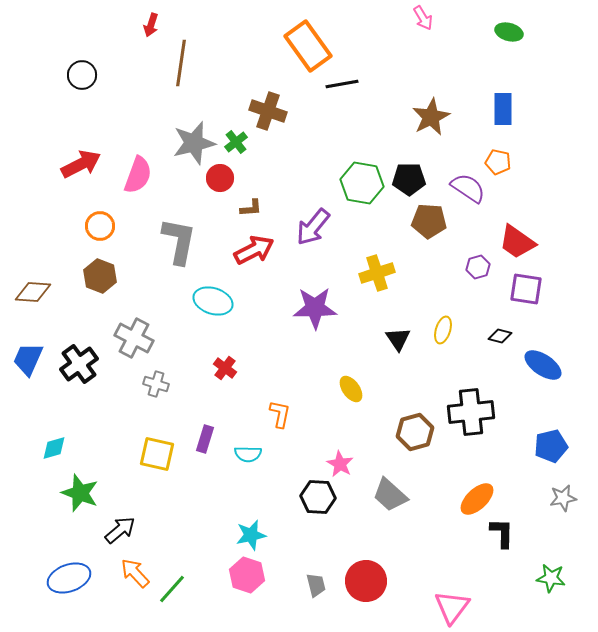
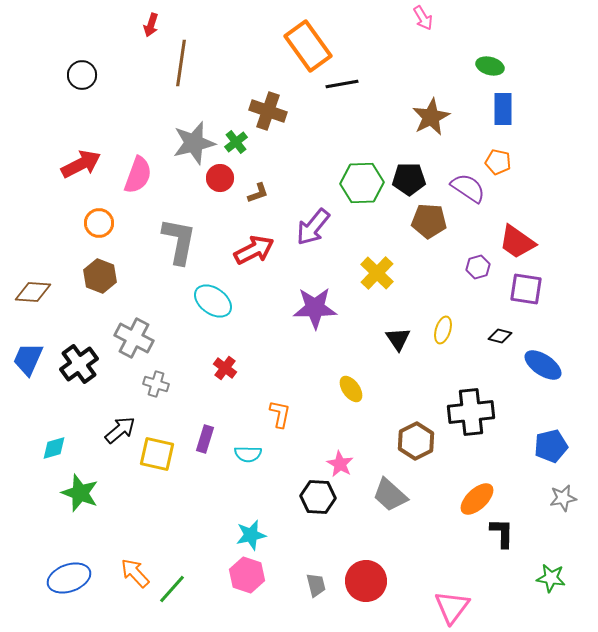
green ellipse at (509, 32): moved 19 px left, 34 px down
green hexagon at (362, 183): rotated 12 degrees counterclockwise
brown L-shape at (251, 208): moved 7 px right, 15 px up; rotated 15 degrees counterclockwise
orange circle at (100, 226): moved 1 px left, 3 px up
yellow cross at (377, 273): rotated 28 degrees counterclockwise
cyan ellipse at (213, 301): rotated 18 degrees clockwise
brown hexagon at (415, 432): moved 1 px right, 9 px down; rotated 12 degrees counterclockwise
black arrow at (120, 530): moved 100 px up
